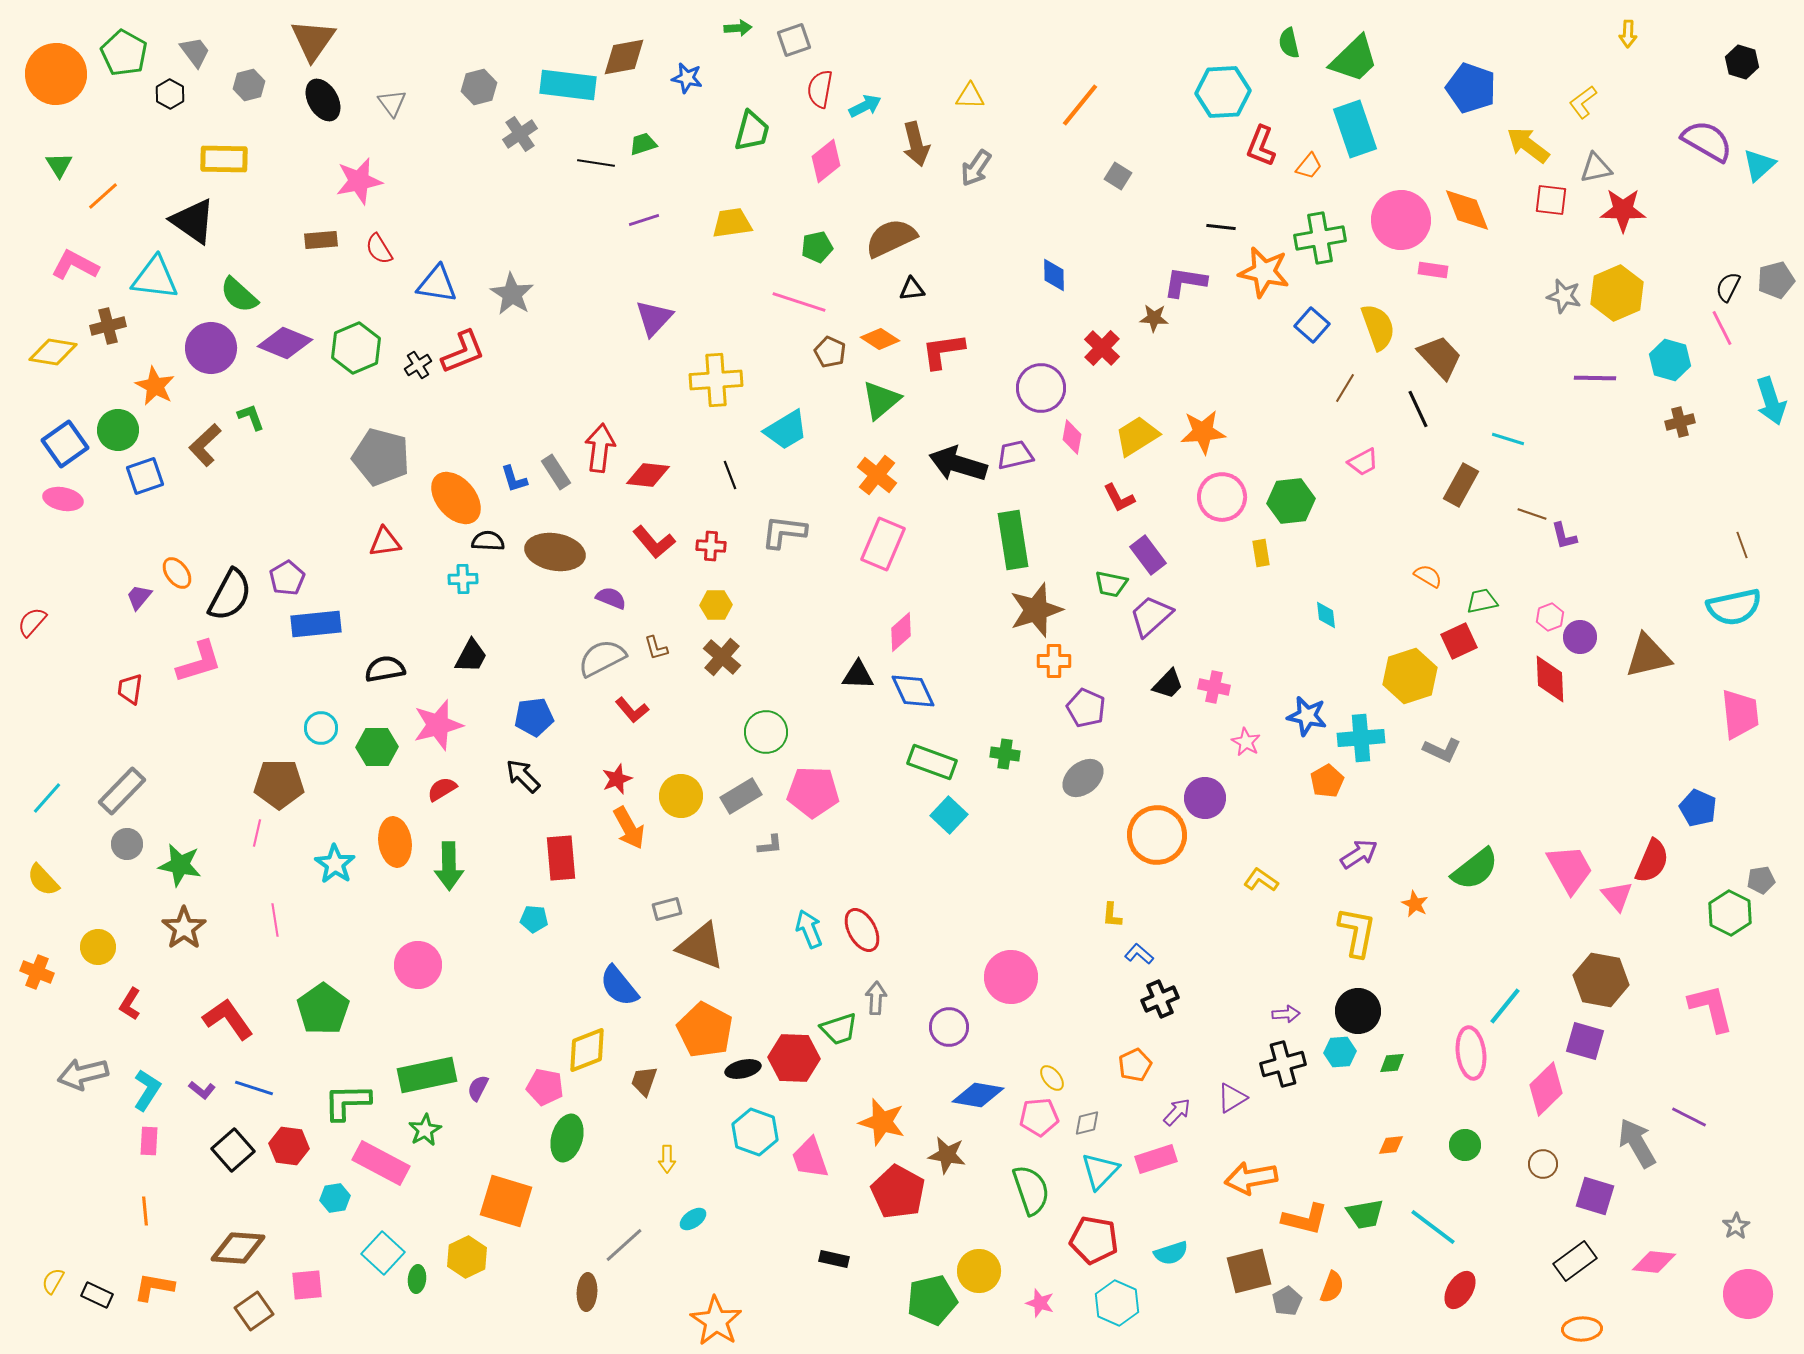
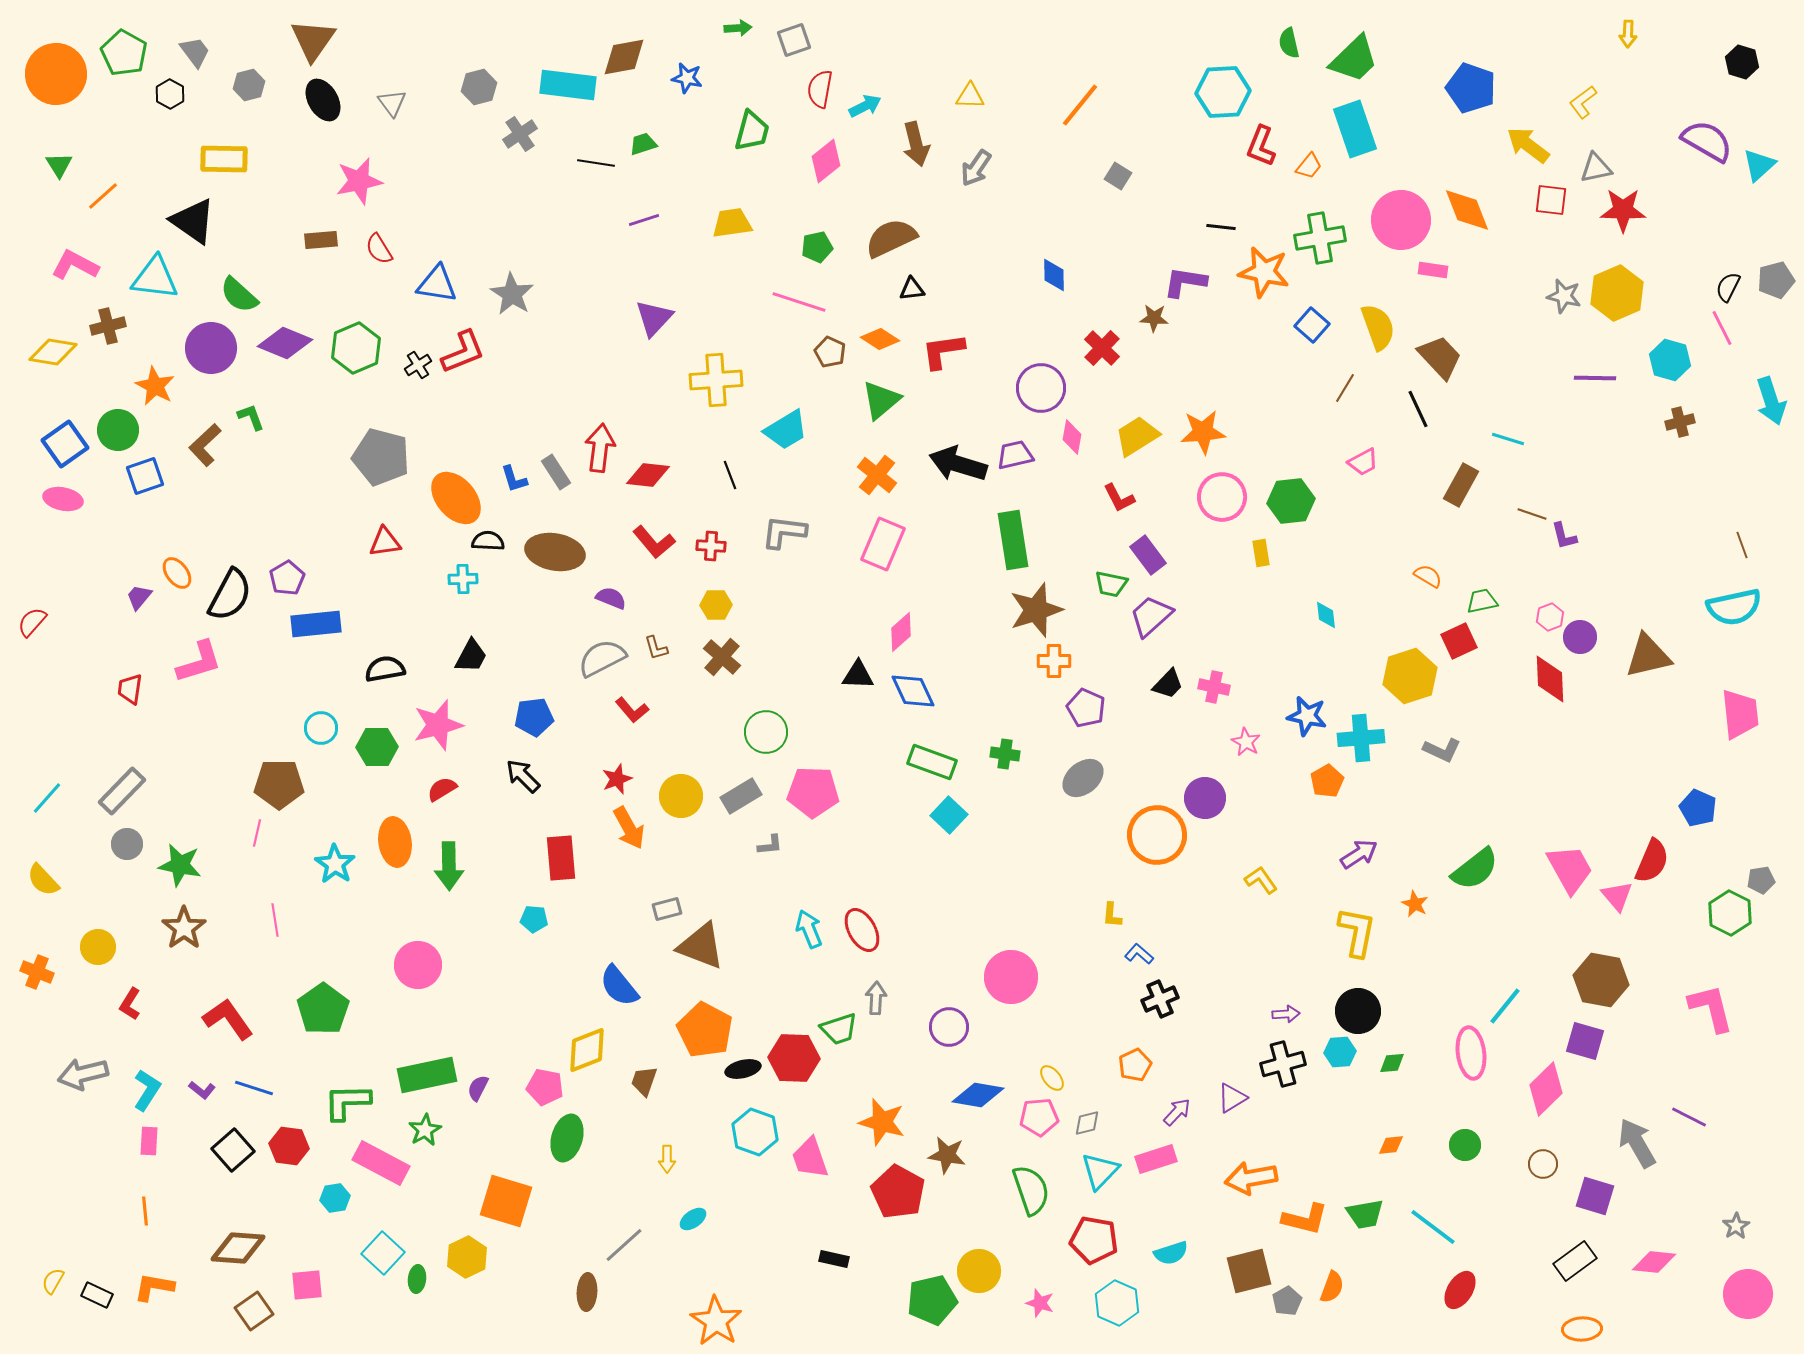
yellow L-shape at (1261, 880): rotated 20 degrees clockwise
